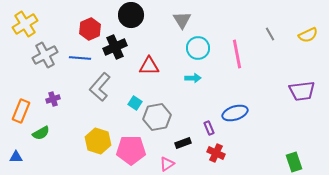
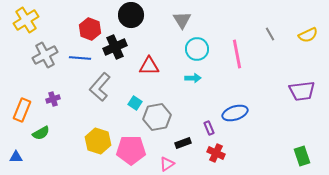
yellow cross: moved 1 px right, 4 px up
red hexagon: rotated 15 degrees counterclockwise
cyan circle: moved 1 px left, 1 px down
orange rectangle: moved 1 px right, 1 px up
green rectangle: moved 8 px right, 6 px up
